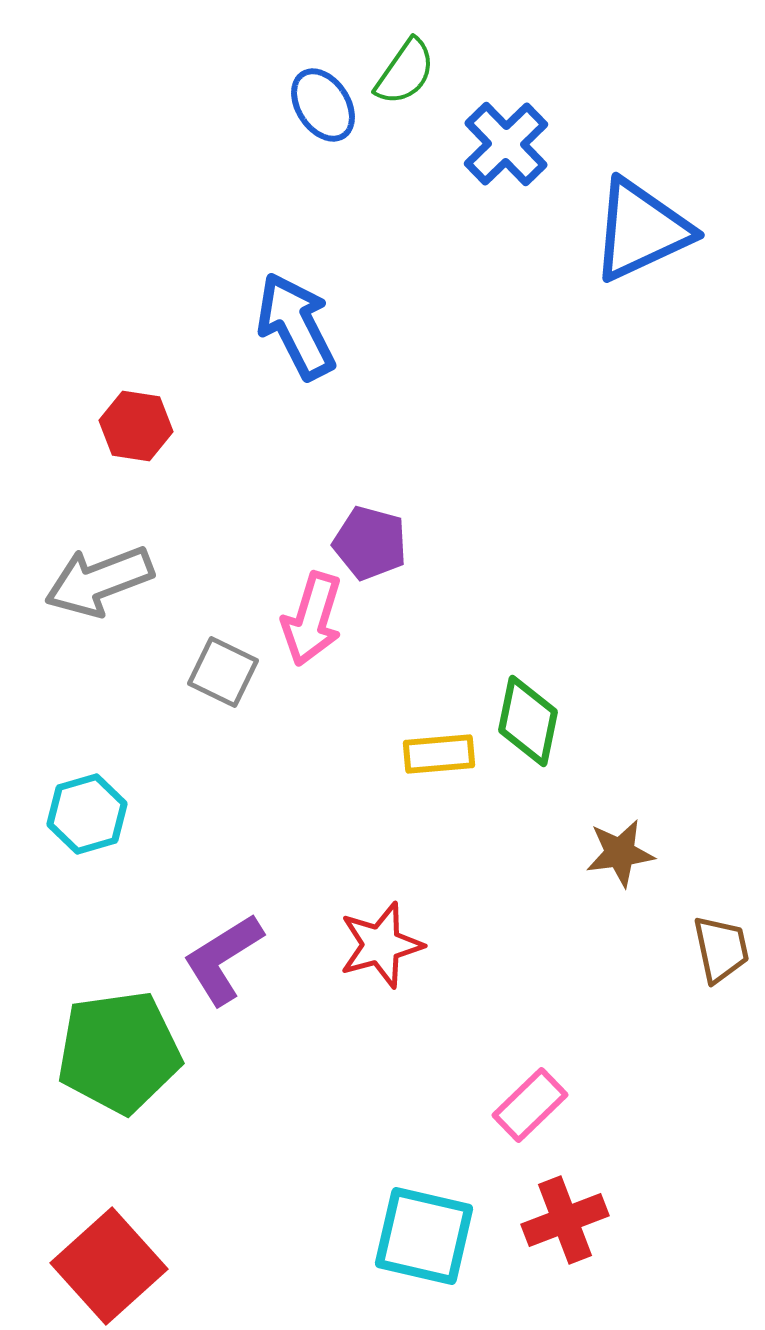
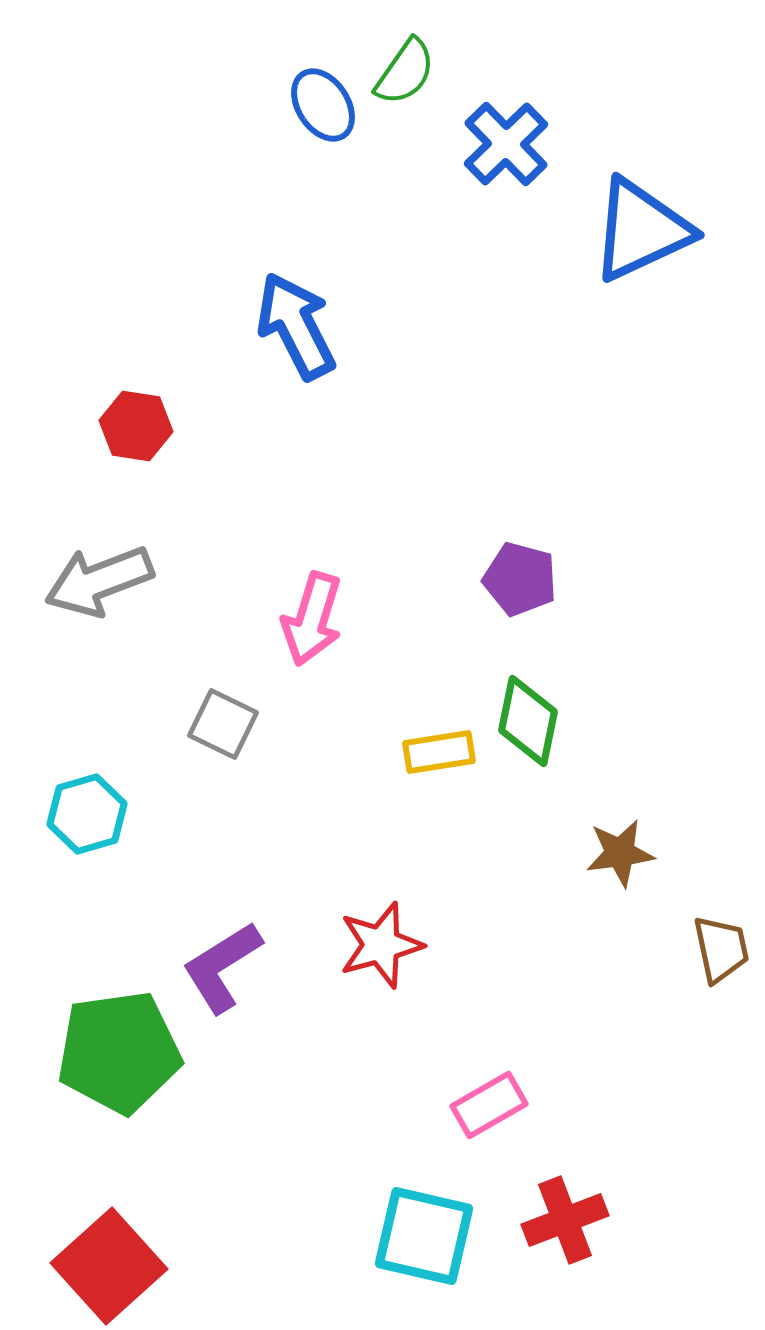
purple pentagon: moved 150 px right, 36 px down
gray square: moved 52 px down
yellow rectangle: moved 2 px up; rotated 4 degrees counterclockwise
purple L-shape: moved 1 px left, 8 px down
pink rectangle: moved 41 px left; rotated 14 degrees clockwise
